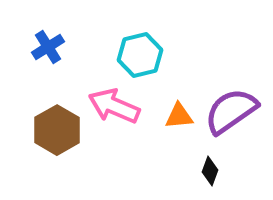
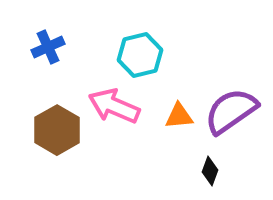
blue cross: rotated 8 degrees clockwise
